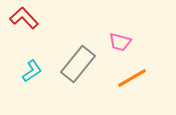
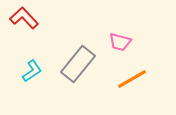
orange line: moved 1 px down
